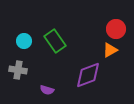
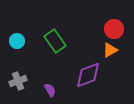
red circle: moved 2 px left
cyan circle: moved 7 px left
gray cross: moved 11 px down; rotated 30 degrees counterclockwise
purple semicircle: moved 3 px right; rotated 136 degrees counterclockwise
